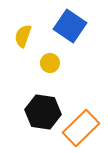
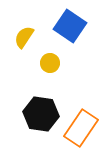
yellow semicircle: moved 1 px right, 1 px down; rotated 15 degrees clockwise
black hexagon: moved 2 px left, 2 px down
orange rectangle: rotated 12 degrees counterclockwise
